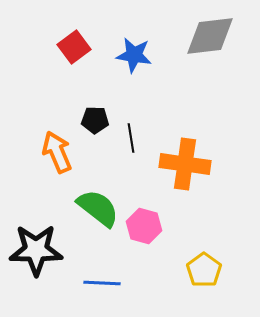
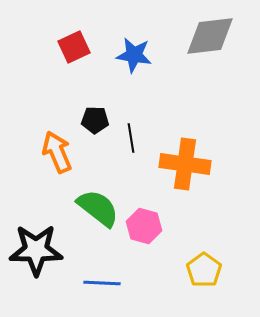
red square: rotated 12 degrees clockwise
